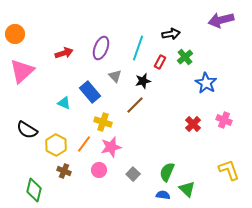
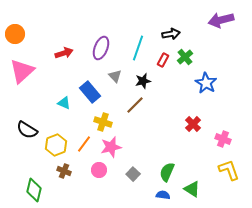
red rectangle: moved 3 px right, 2 px up
pink cross: moved 1 px left, 19 px down
yellow hexagon: rotated 10 degrees clockwise
green triangle: moved 5 px right; rotated 12 degrees counterclockwise
